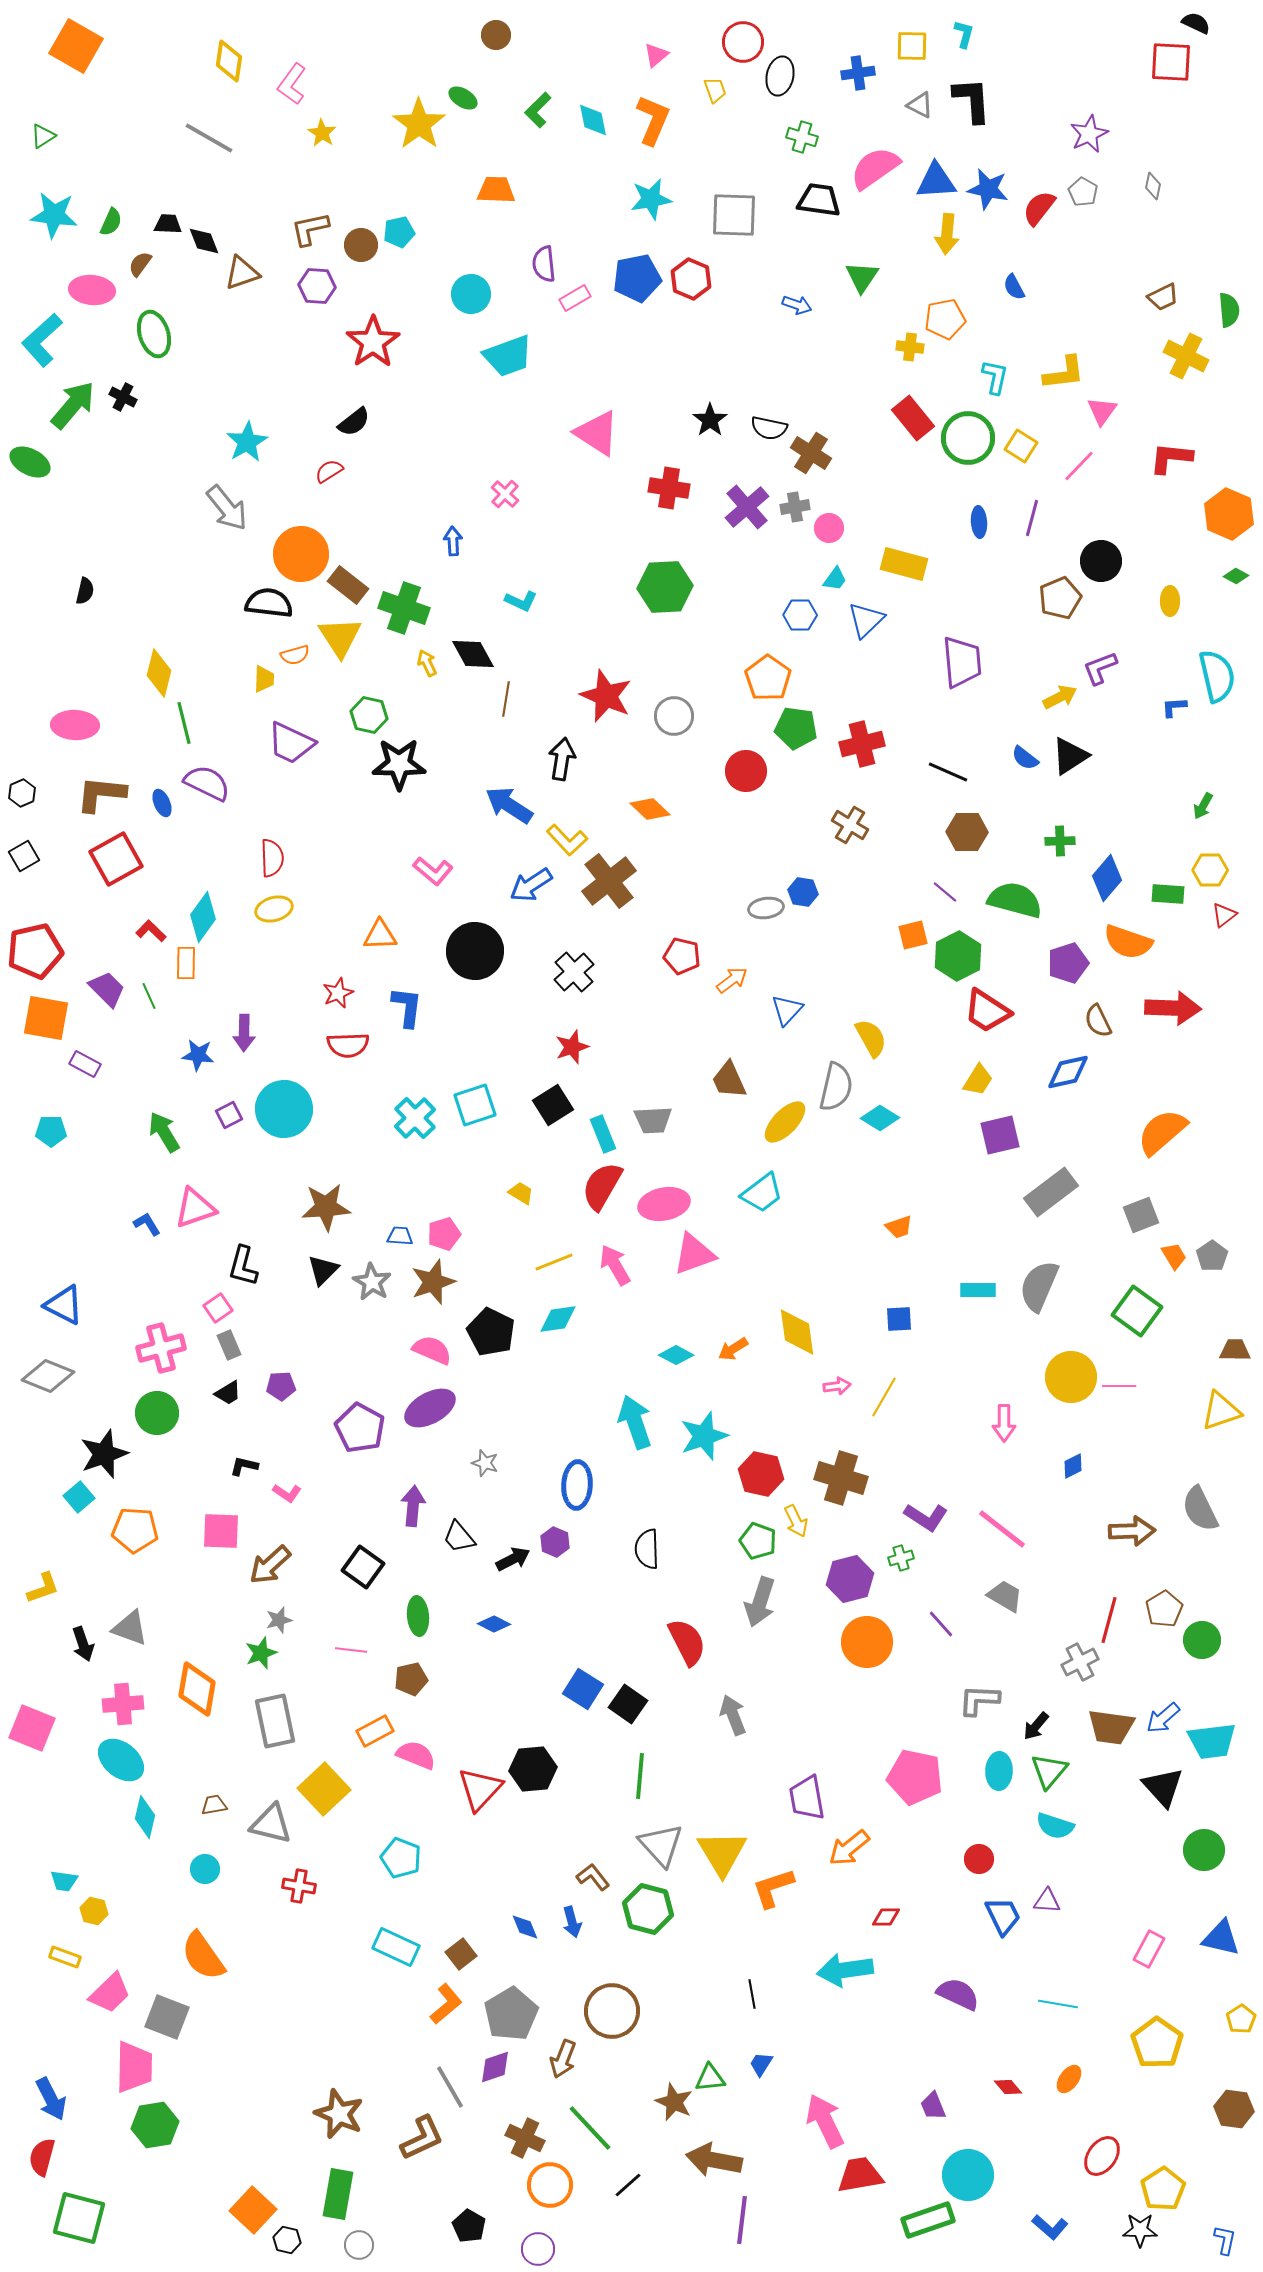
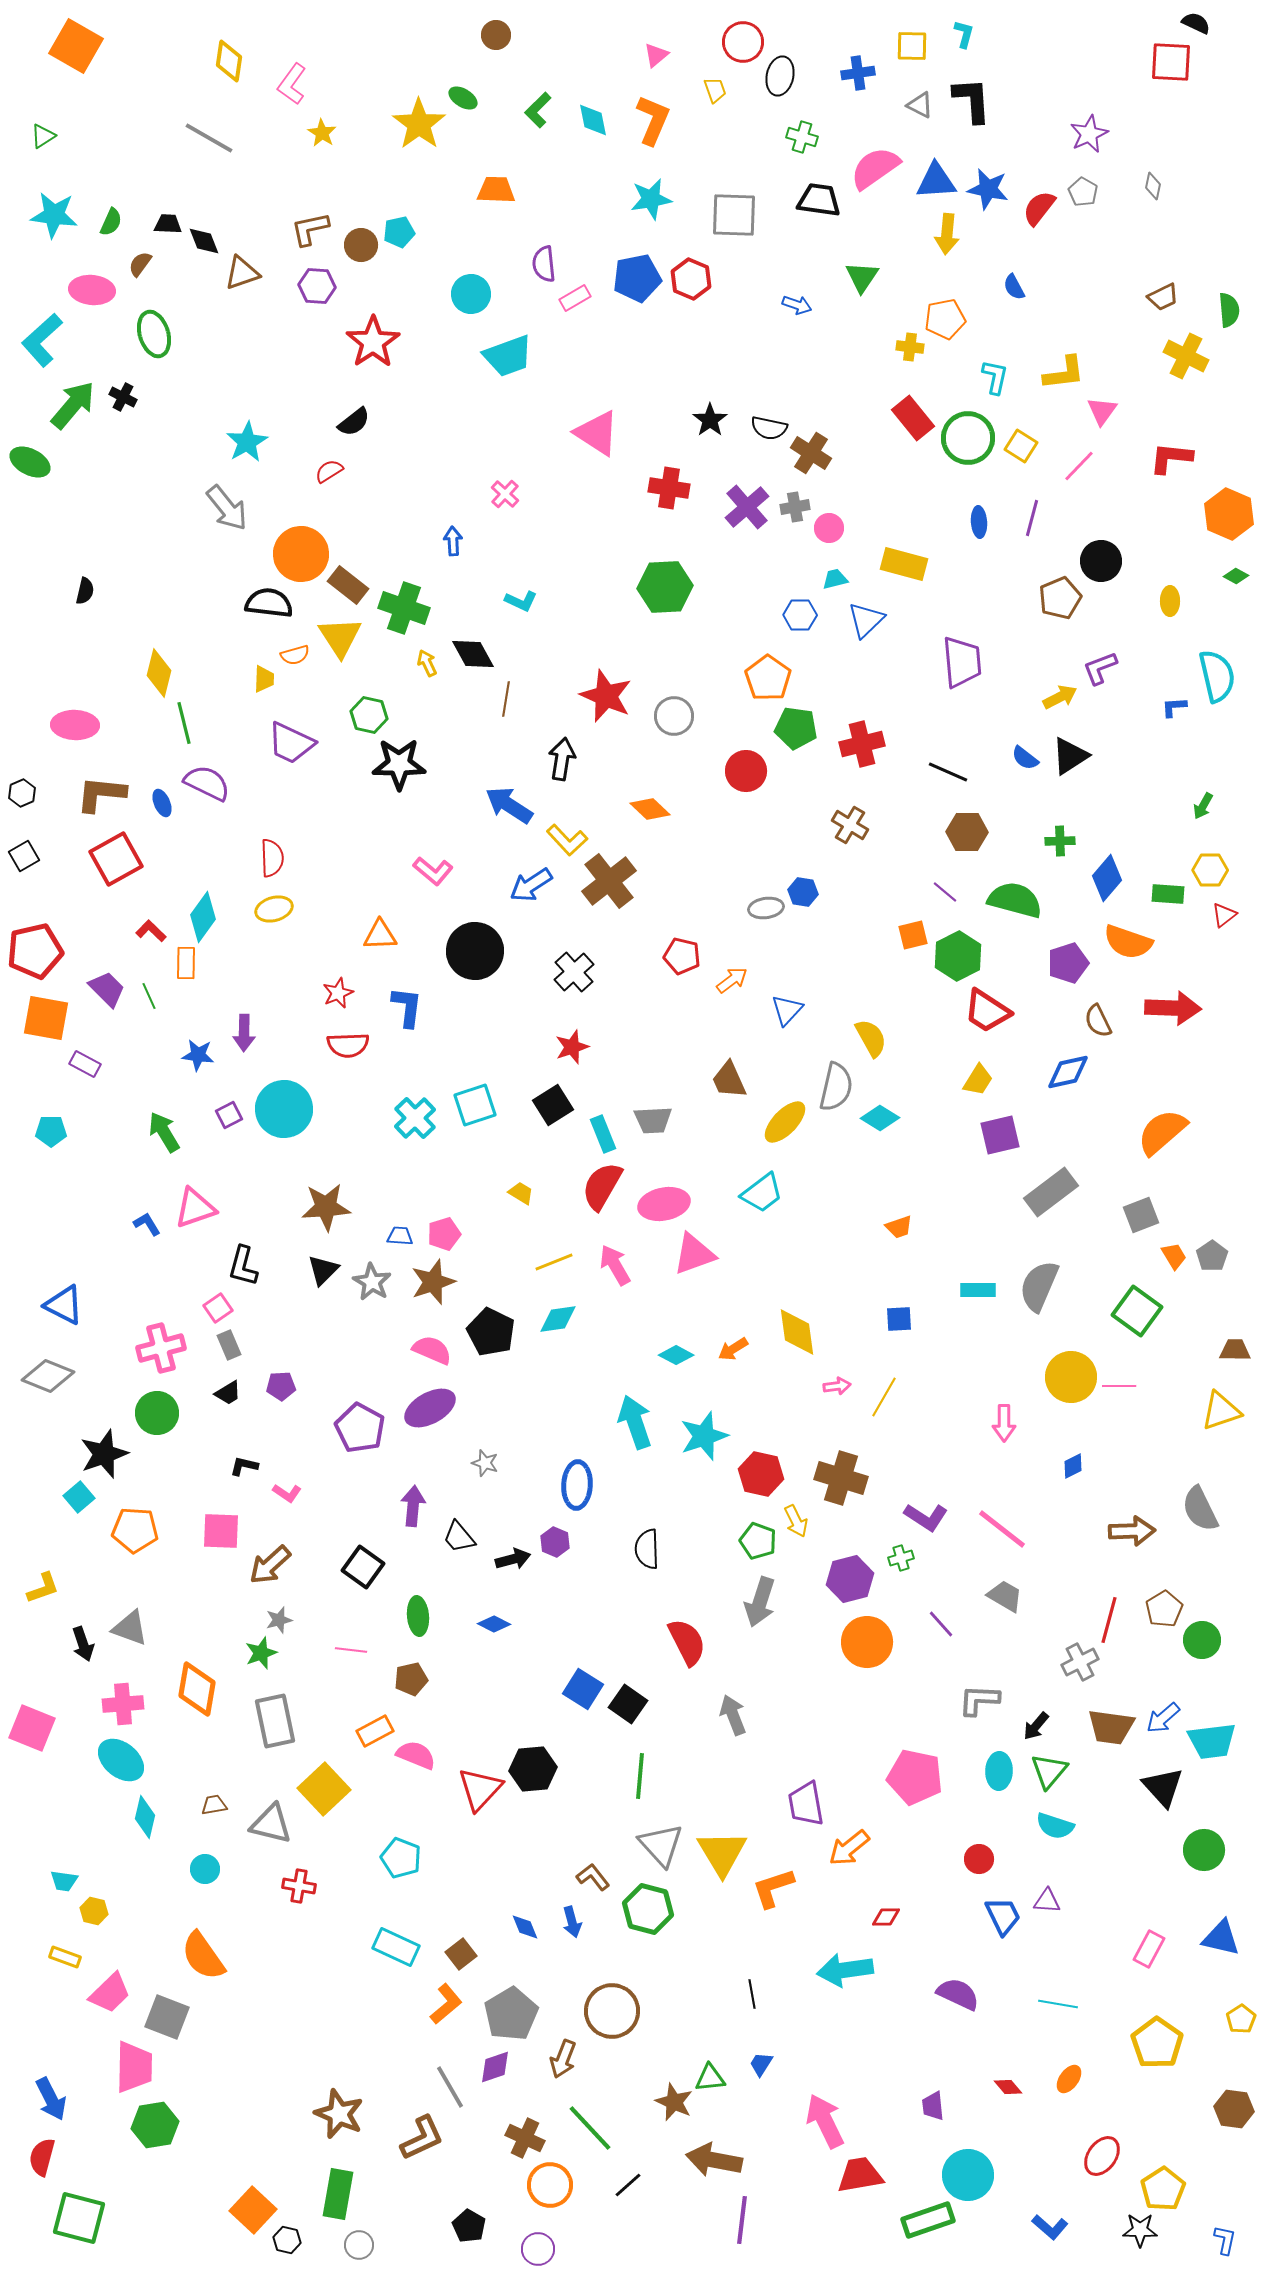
cyan trapezoid at (835, 579): rotated 140 degrees counterclockwise
black arrow at (513, 1559): rotated 12 degrees clockwise
purple trapezoid at (807, 1798): moved 1 px left, 6 px down
purple trapezoid at (933, 2106): rotated 16 degrees clockwise
